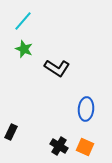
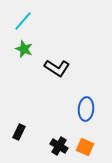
black rectangle: moved 8 px right
